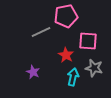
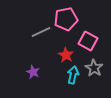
pink pentagon: moved 3 px down
pink square: rotated 24 degrees clockwise
gray star: rotated 18 degrees clockwise
cyan arrow: moved 2 px up
